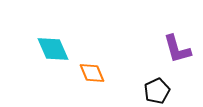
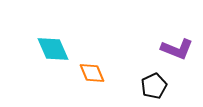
purple L-shape: rotated 52 degrees counterclockwise
black pentagon: moved 3 px left, 5 px up
